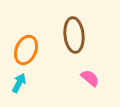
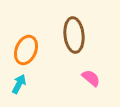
pink semicircle: moved 1 px right
cyan arrow: moved 1 px down
